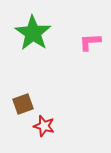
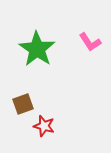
green star: moved 4 px right, 16 px down
pink L-shape: rotated 120 degrees counterclockwise
